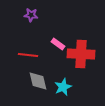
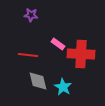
cyan star: rotated 18 degrees counterclockwise
